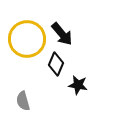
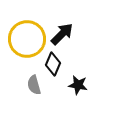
black arrow: rotated 95 degrees counterclockwise
black diamond: moved 3 px left
gray semicircle: moved 11 px right, 16 px up
